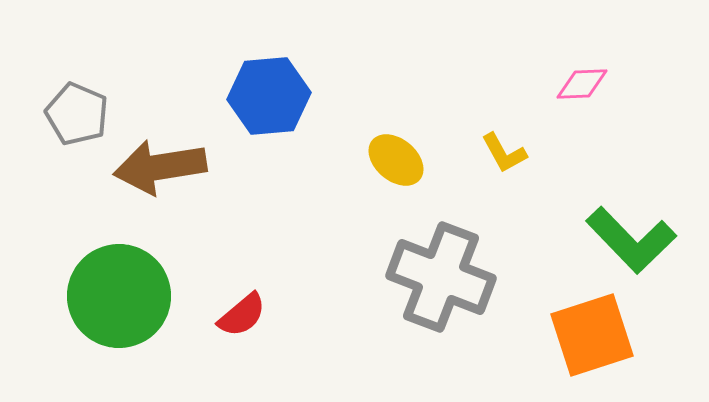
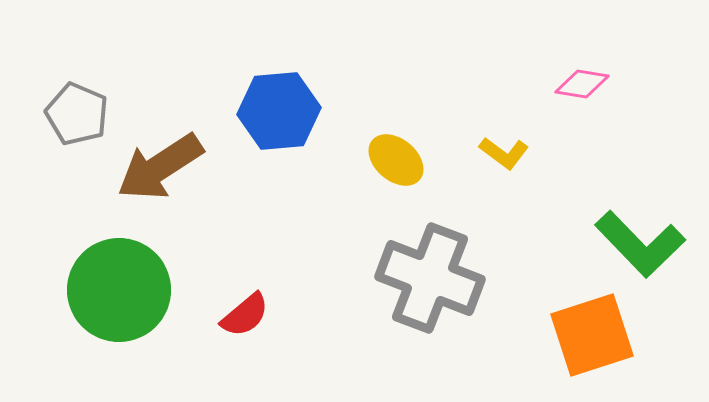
pink diamond: rotated 12 degrees clockwise
blue hexagon: moved 10 px right, 15 px down
yellow L-shape: rotated 24 degrees counterclockwise
brown arrow: rotated 24 degrees counterclockwise
green L-shape: moved 9 px right, 4 px down
gray cross: moved 11 px left, 1 px down
green circle: moved 6 px up
red semicircle: moved 3 px right
